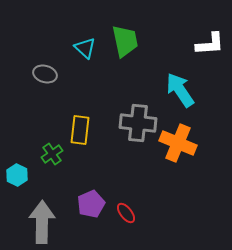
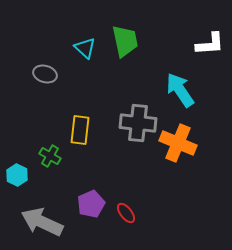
green cross: moved 2 px left, 2 px down; rotated 25 degrees counterclockwise
gray arrow: rotated 66 degrees counterclockwise
